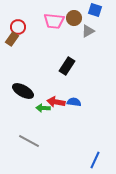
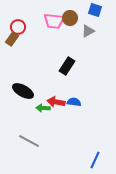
brown circle: moved 4 px left
